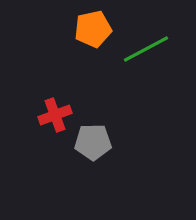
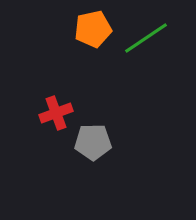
green line: moved 11 px up; rotated 6 degrees counterclockwise
red cross: moved 1 px right, 2 px up
